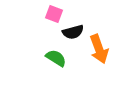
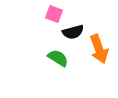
green semicircle: moved 2 px right
